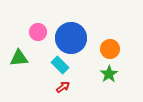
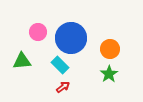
green triangle: moved 3 px right, 3 px down
